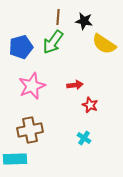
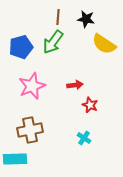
black star: moved 2 px right, 2 px up
